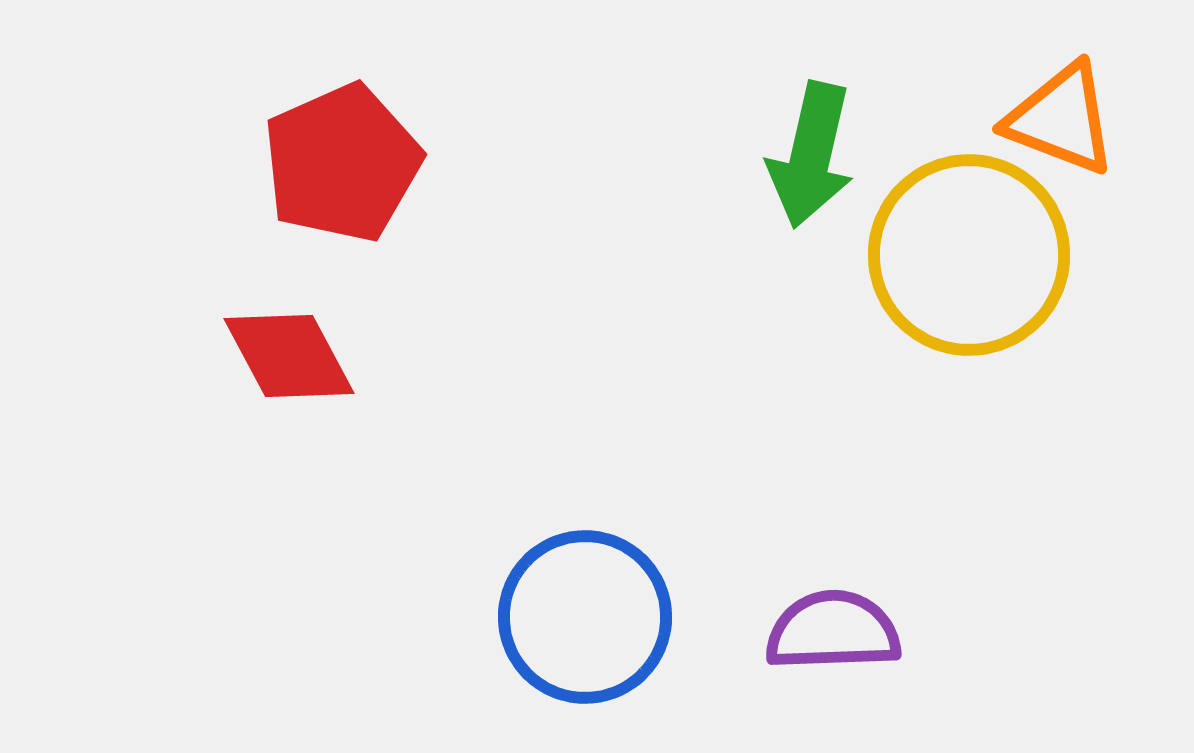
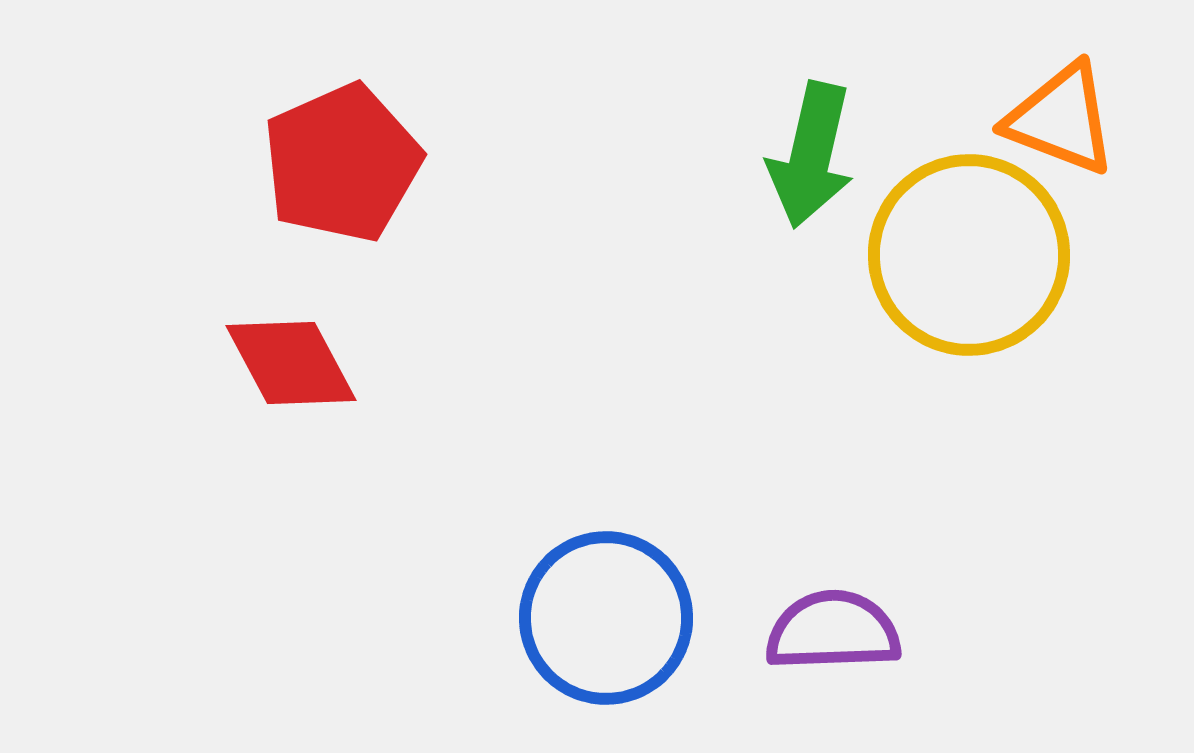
red diamond: moved 2 px right, 7 px down
blue circle: moved 21 px right, 1 px down
